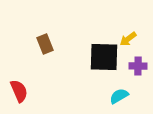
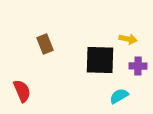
yellow arrow: rotated 132 degrees counterclockwise
black square: moved 4 px left, 3 px down
red semicircle: moved 3 px right
